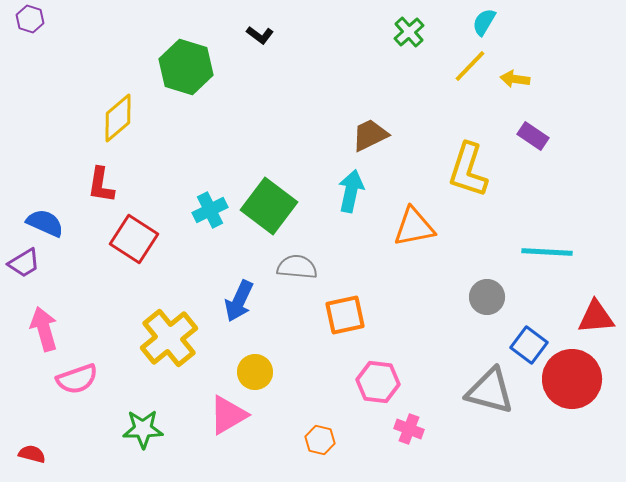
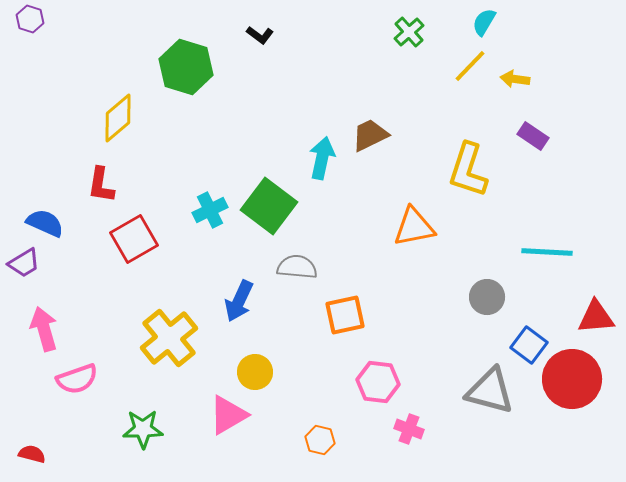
cyan arrow: moved 29 px left, 33 px up
red square: rotated 27 degrees clockwise
